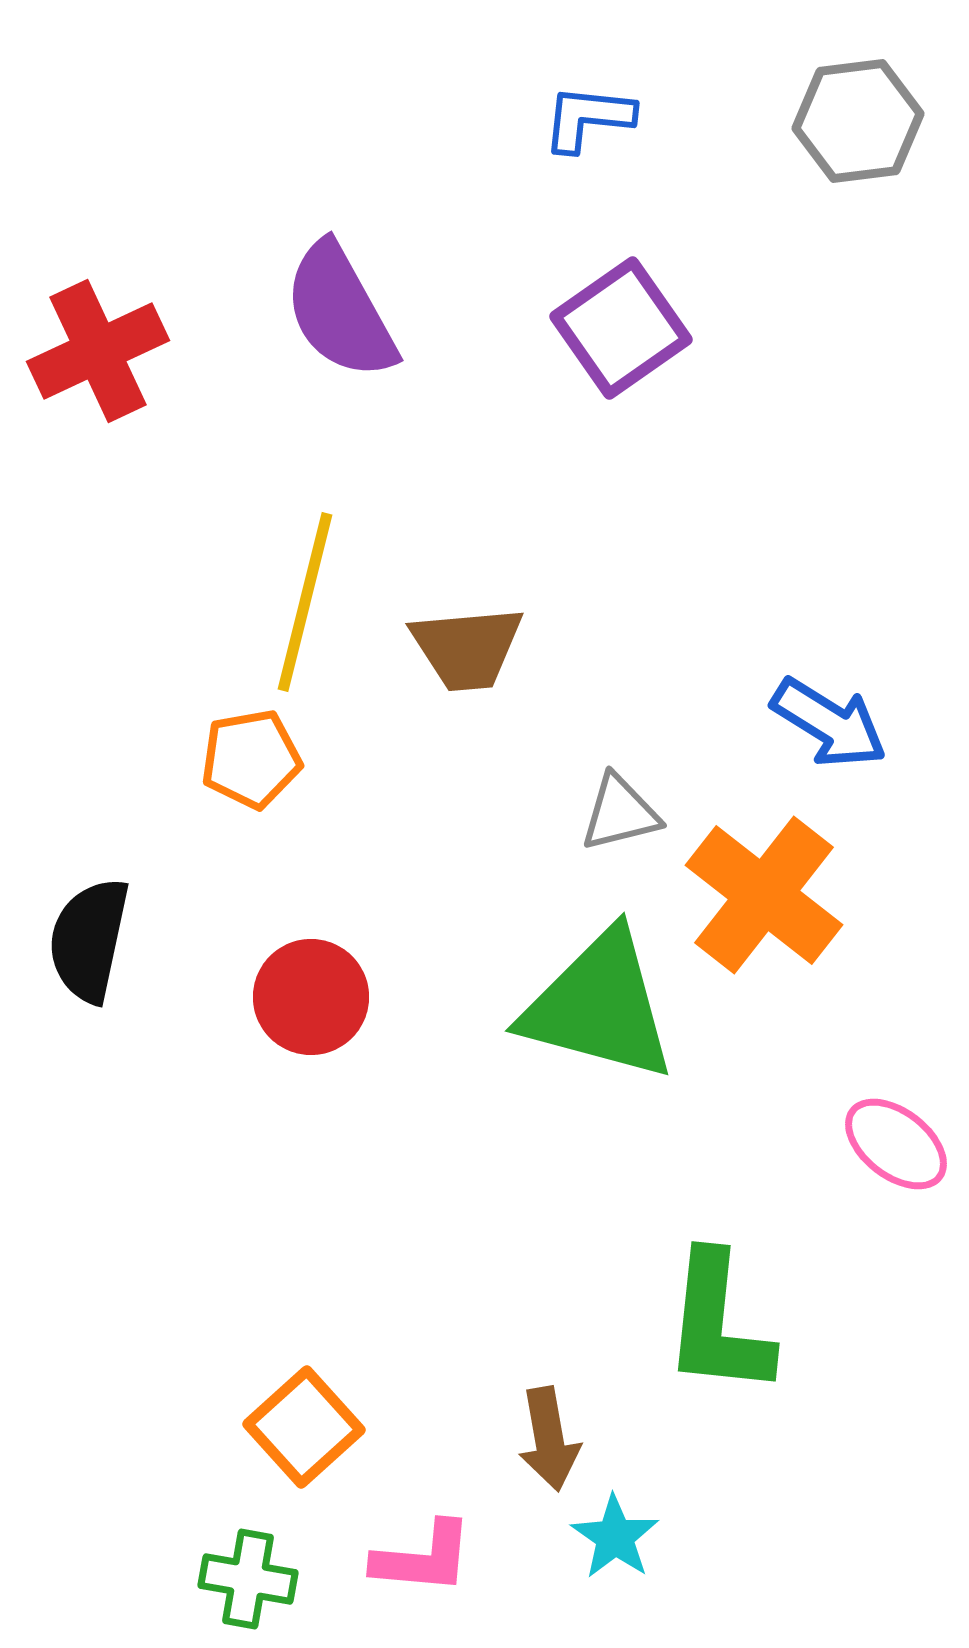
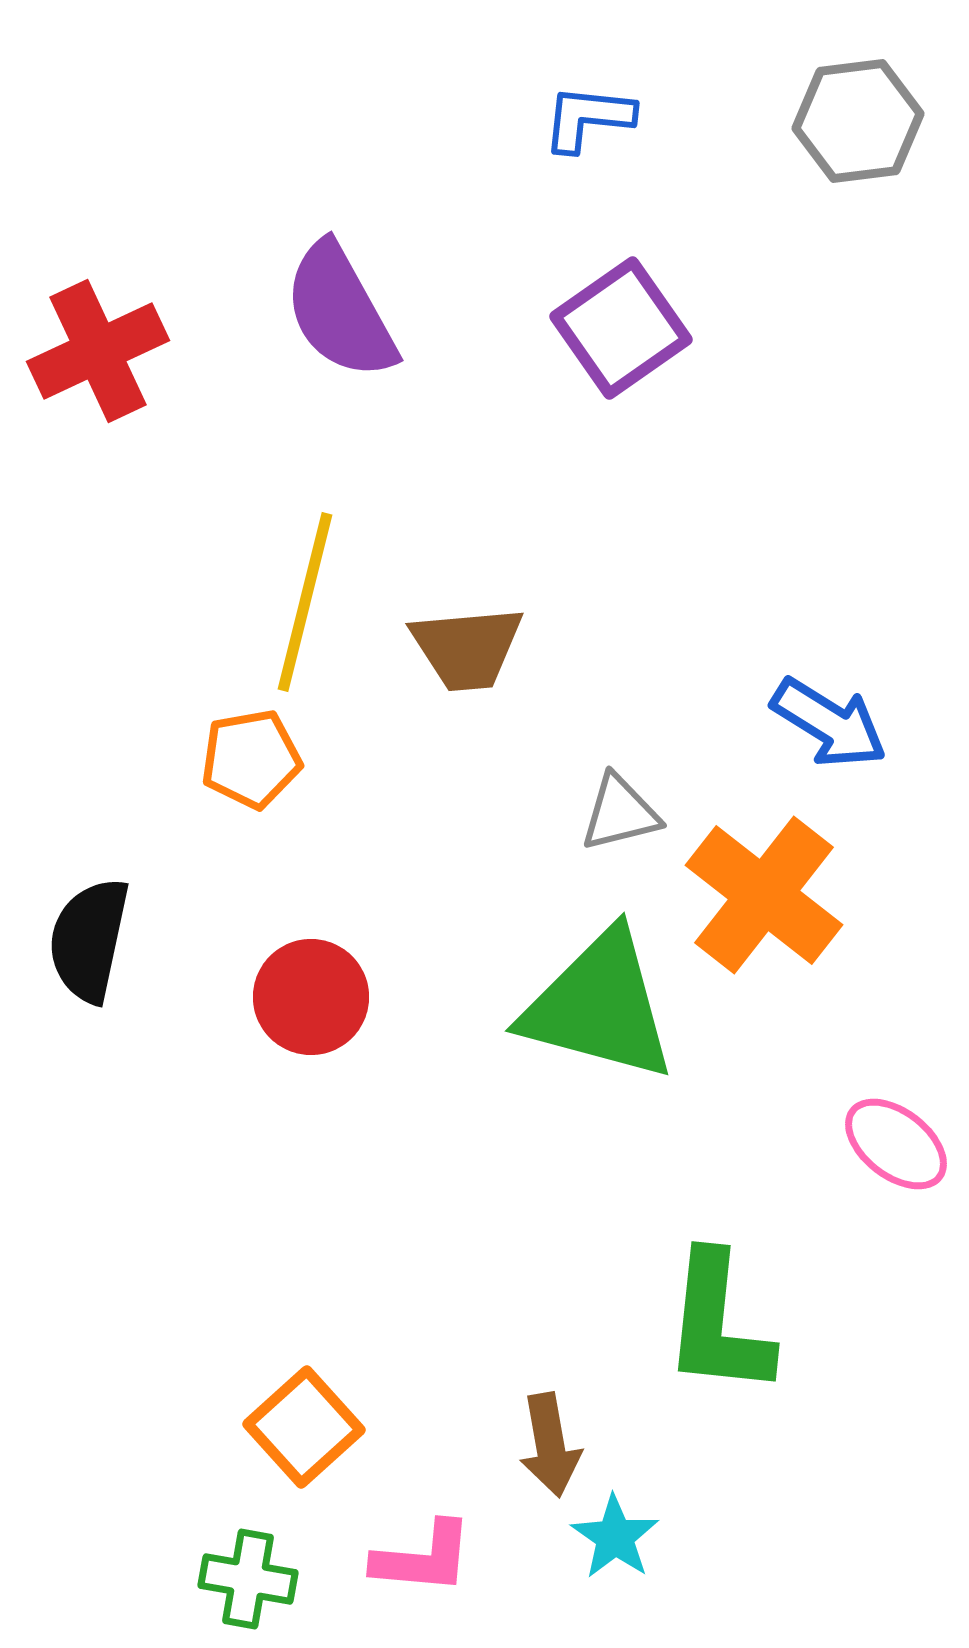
brown arrow: moved 1 px right, 6 px down
